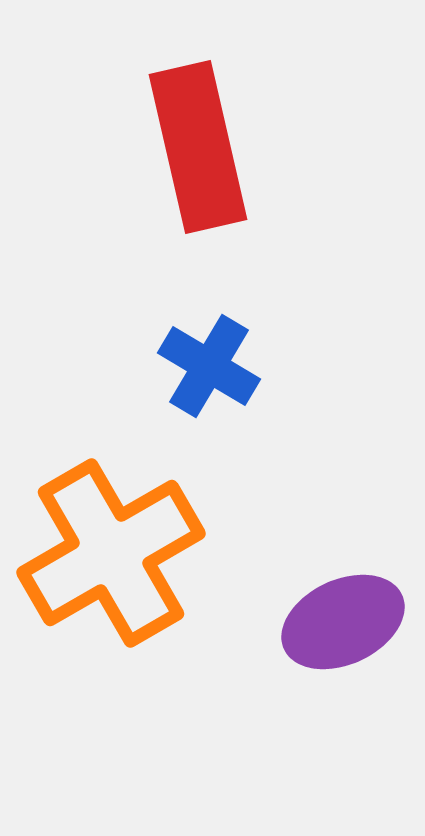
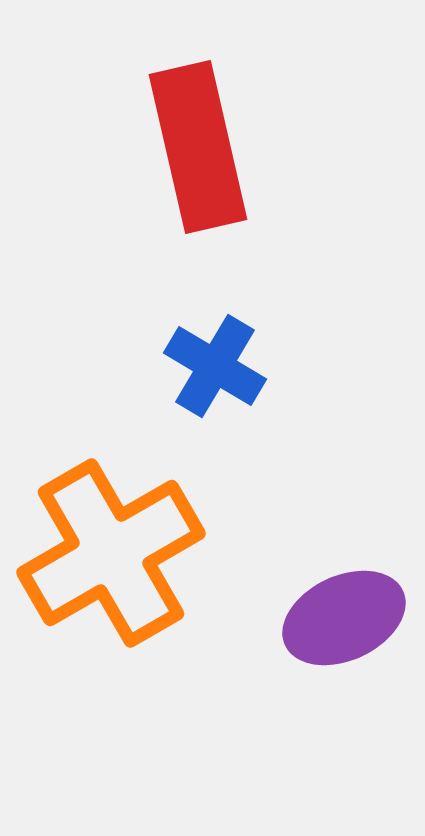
blue cross: moved 6 px right
purple ellipse: moved 1 px right, 4 px up
